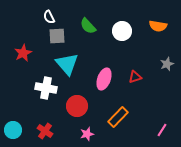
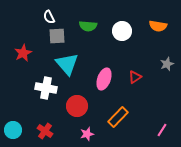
green semicircle: rotated 42 degrees counterclockwise
red triangle: rotated 16 degrees counterclockwise
